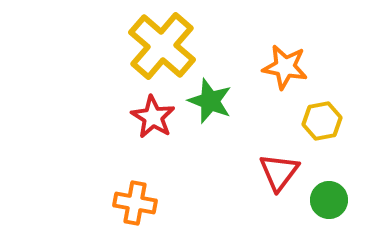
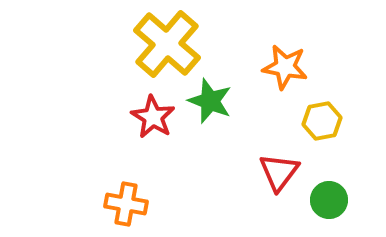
yellow cross: moved 5 px right, 2 px up
orange cross: moved 9 px left, 1 px down
